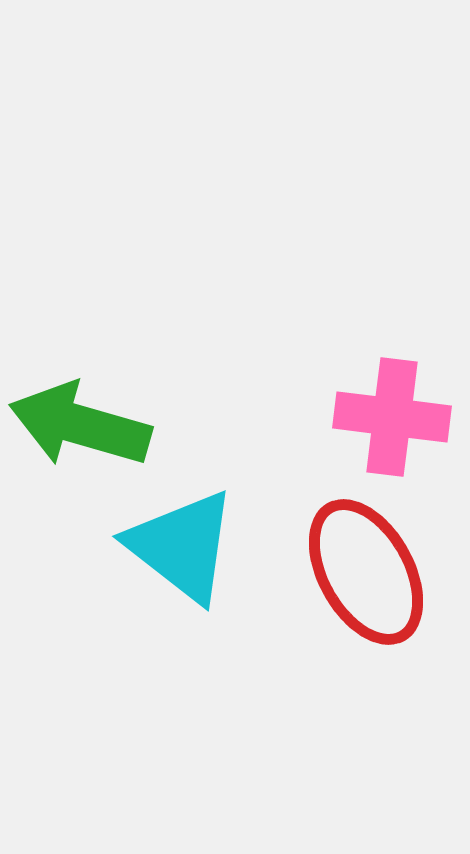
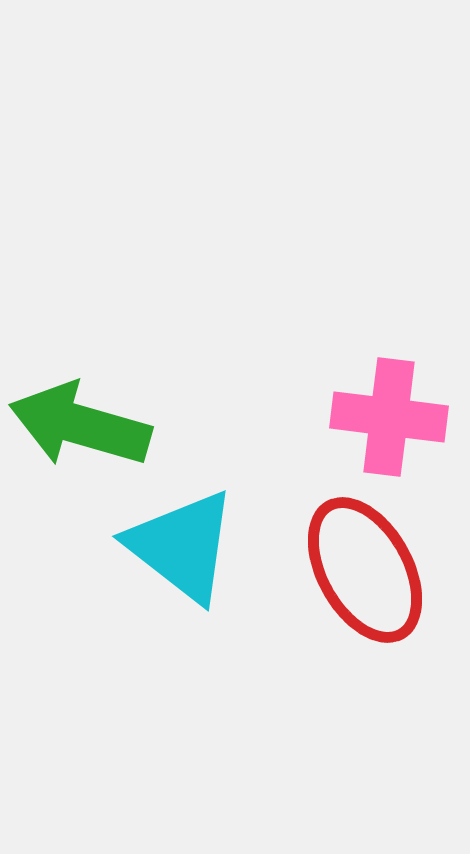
pink cross: moved 3 px left
red ellipse: moved 1 px left, 2 px up
